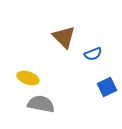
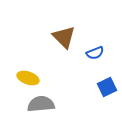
blue semicircle: moved 2 px right, 1 px up
gray semicircle: rotated 16 degrees counterclockwise
